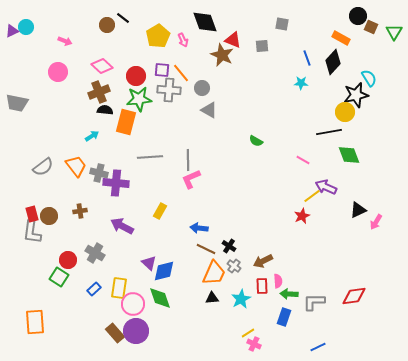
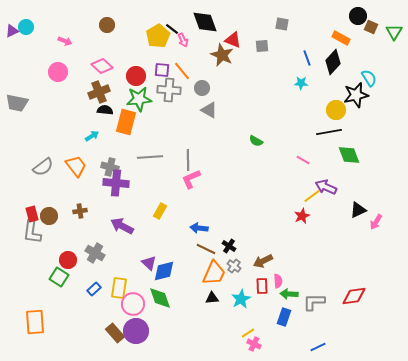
black line at (123, 18): moved 49 px right, 11 px down
orange line at (181, 73): moved 1 px right, 2 px up
yellow circle at (345, 112): moved 9 px left, 2 px up
gray cross at (99, 173): moved 11 px right, 6 px up
